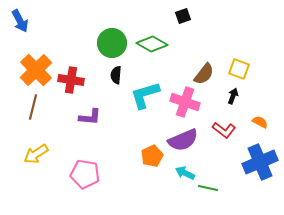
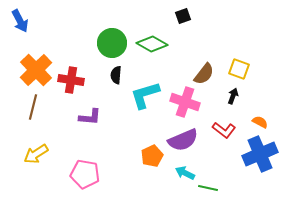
blue cross: moved 8 px up
